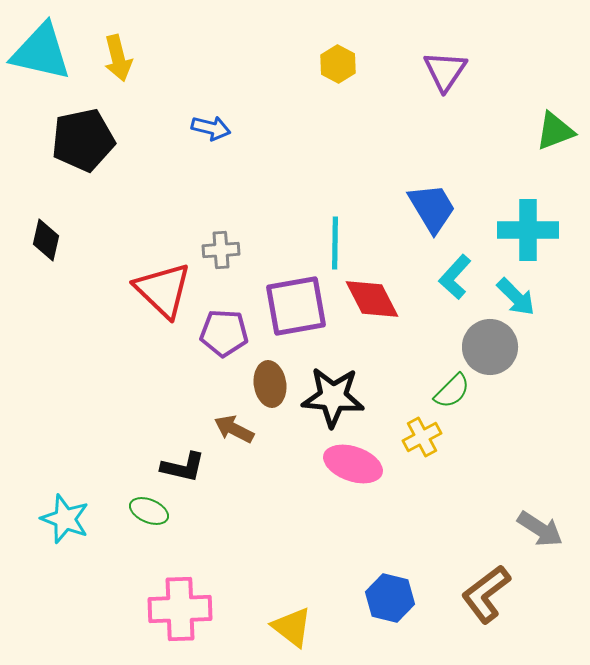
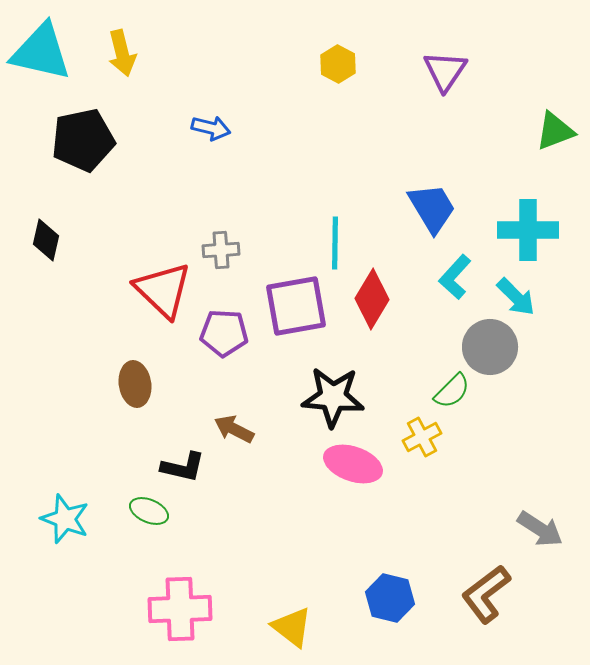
yellow arrow: moved 4 px right, 5 px up
red diamond: rotated 58 degrees clockwise
brown ellipse: moved 135 px left
